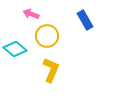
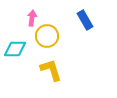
pink arrow: moved 1 px right, 4 px down; rotated 77 degrees clockwise
cyan diamond: rotated 40 degrees counterclockwise
yellow L-shape: rotated 40 degrees counterclockwise
